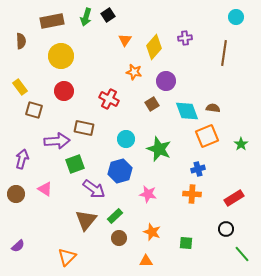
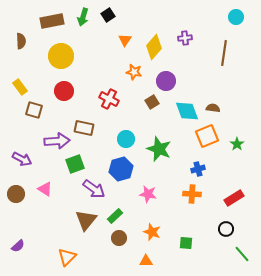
green arrow at (86, 17): moved 3 px left
brown square at (152, 104): moved 2 px up
green star at (241, 144): moved 4 px left
purple arrow at (22, 159): rotated 102 degrees clockwise
blue hexagon at (120, 171): moved 1 px right, 2 px up
